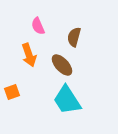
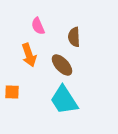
brown semicircle: rotated 18 degrees counterclockwise
orange square: rotated 21 degrees clockwise
cyan trapezoid: moved 3 px left
